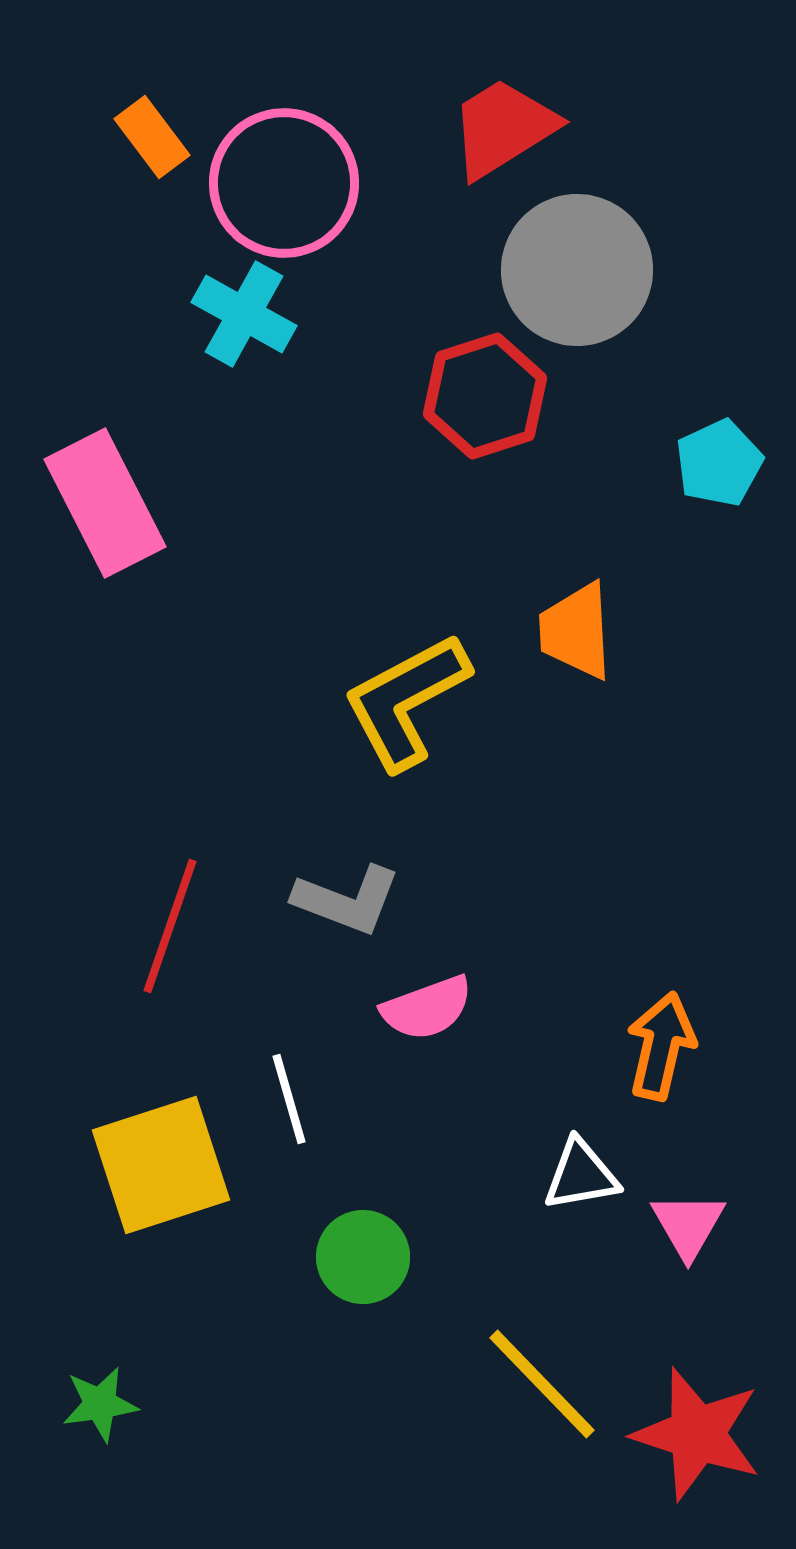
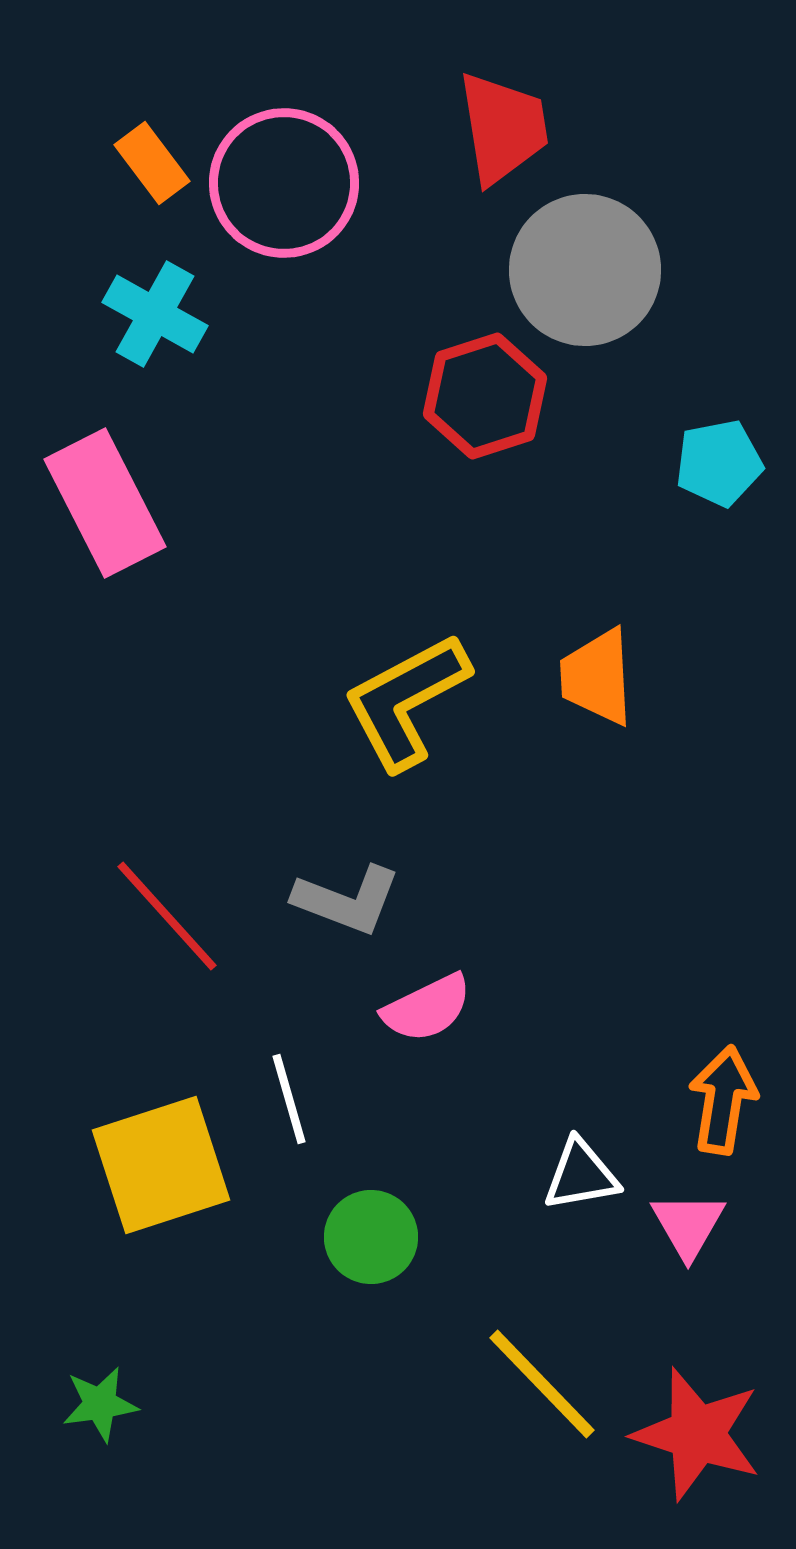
red trapezoid: rotated 113 degrees clockwise
orange rectangle: moved 26 px down
gray circle: moved 8 px right
cyan cross: moved 89 px left
cyan pentagon: rotated 14 degrees clockwise
orange trapezoid: moved 21 px right, 46 px down
red line: moved 3 px left, 10 px up; rotated 61 degrees counterclockwise
pink semicircle: rotated 6 degrees counterclockwise
orange arrow: moved 62 px right, 54 px down; rotated 4 degrees counterclockwise
green circle: moved 8 px right, 20 px up
